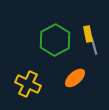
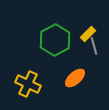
yellow rectangle: rotated 56 degrees clockwise
